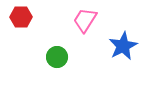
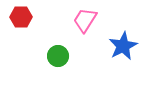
green circle: moved 1 px right, 1 px up
